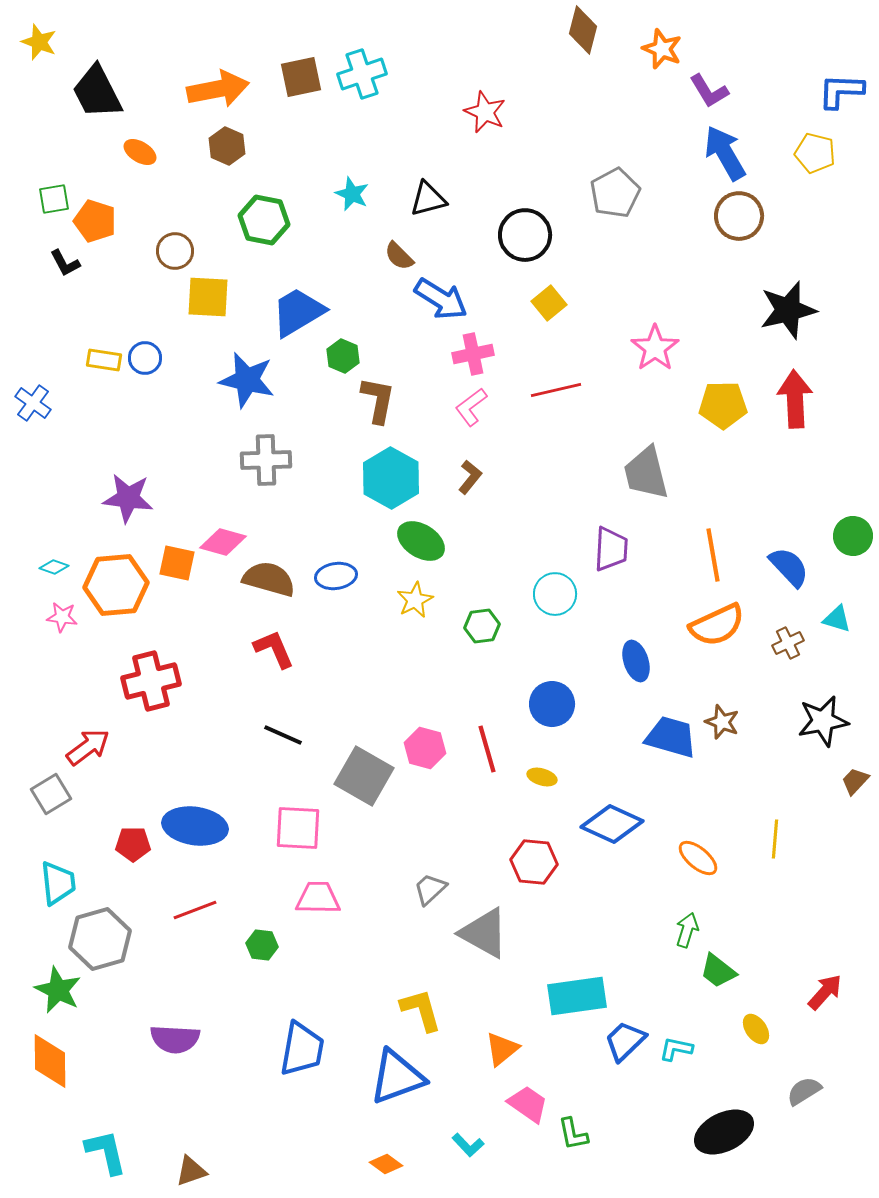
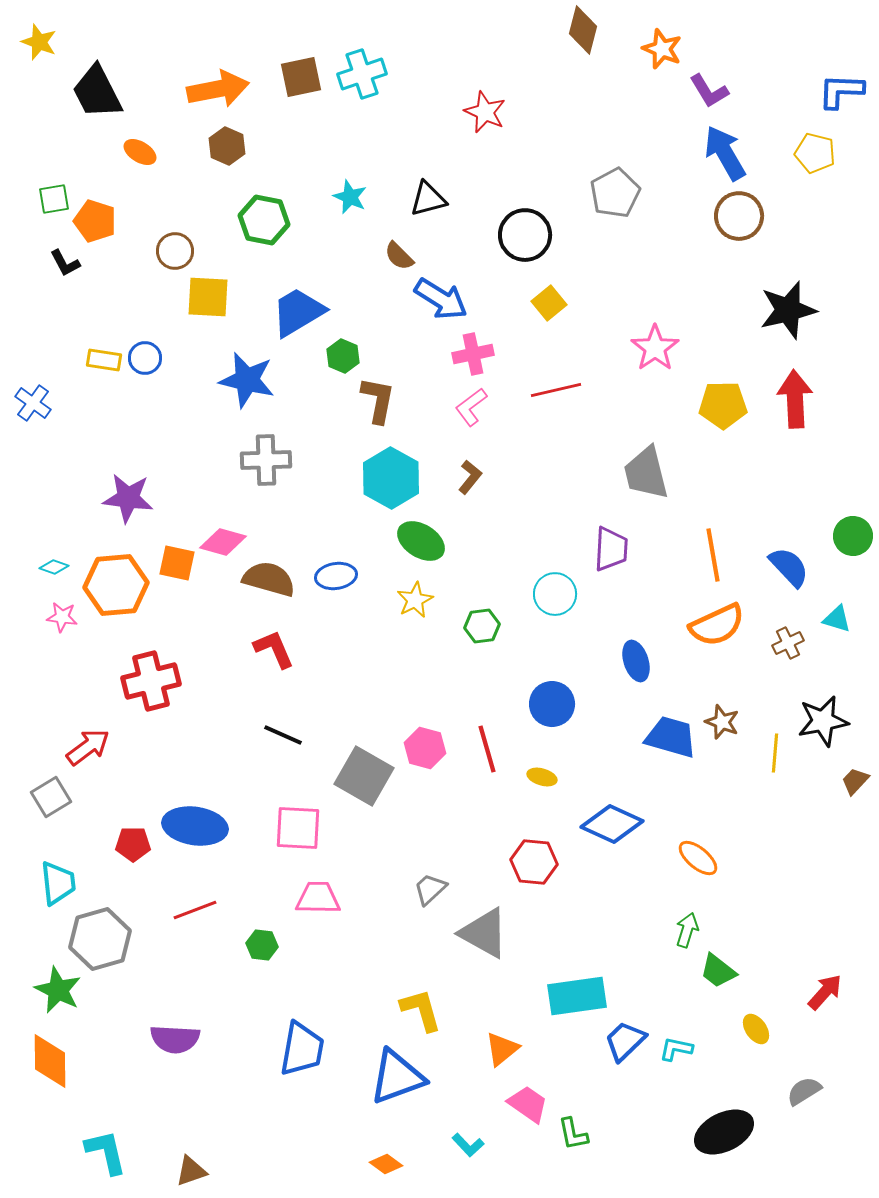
cyan star at (352, 194): moved 2 px left, 3 px down
gray square at (51, 794): moved 3 px down
yellow line at (775, 839): moved 86 px up
